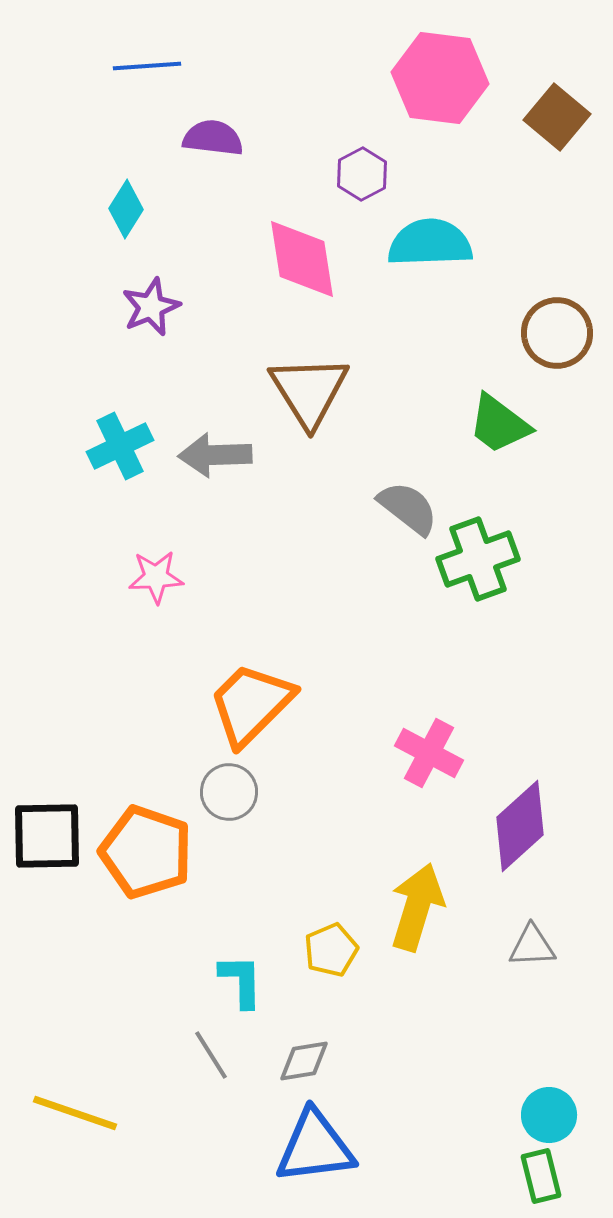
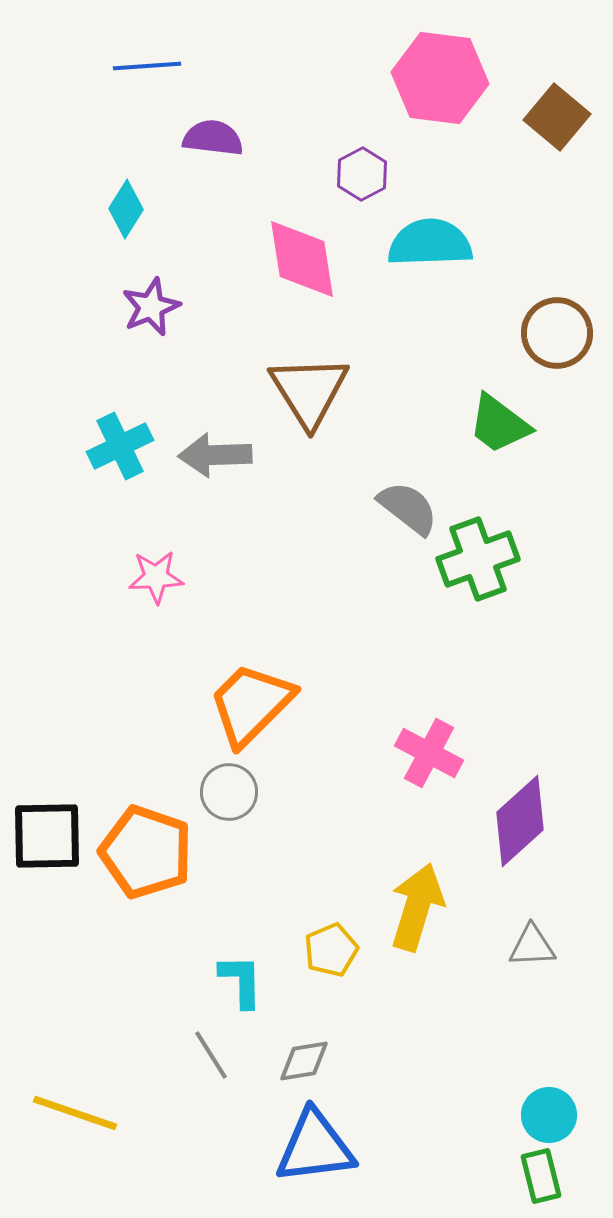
purple diamond: moved 5 px up
